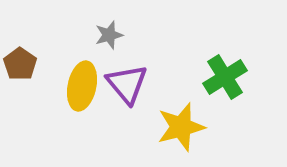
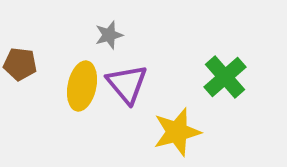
brown pentagon: rotated 28 degrees counterclockwise
green cross: rotated 9 degrees counterclockwise
yellow star: moved 4 px left, 5 px down
